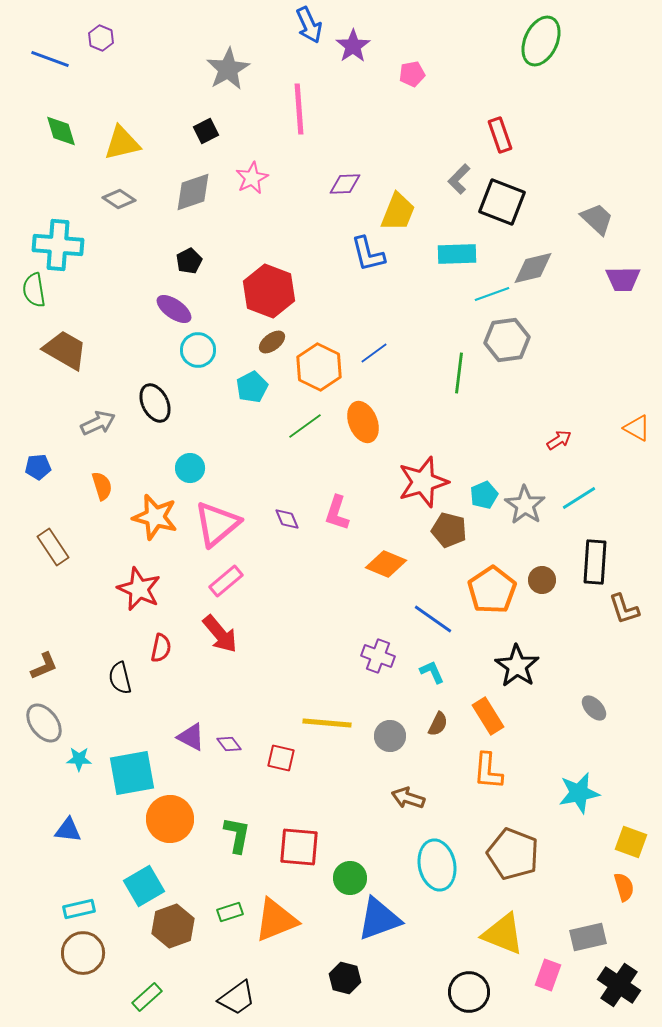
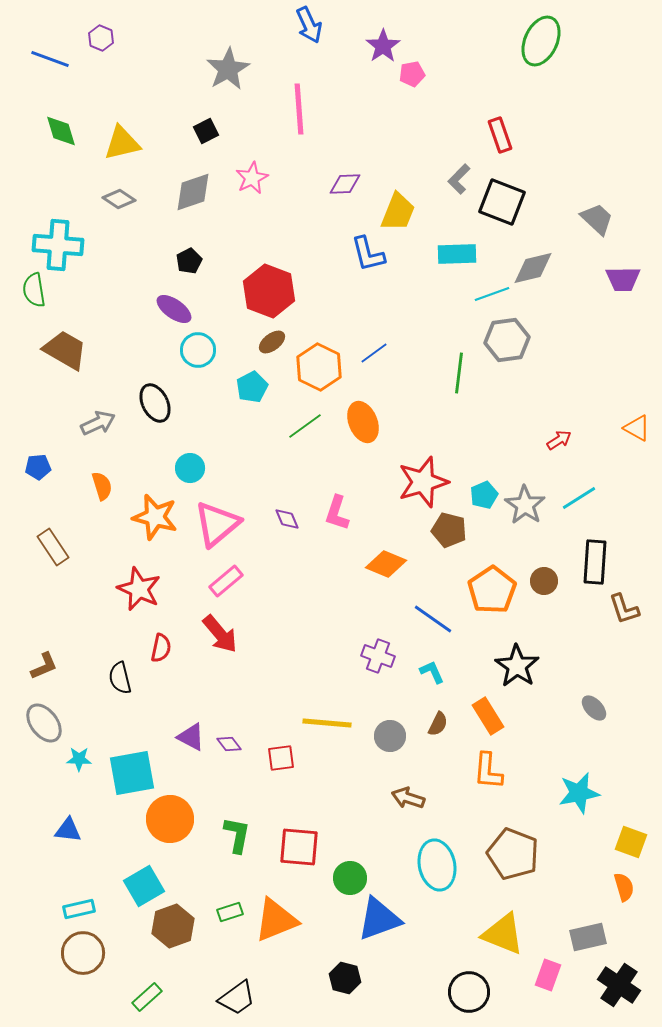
purple star at (353, 46): moved 30 px right
brown circle at (542, 580): moved 2 px right, 1 px down
red square at (281, 758): rotated 20 degrees counterclockwise
